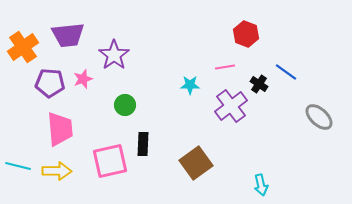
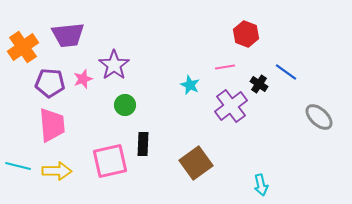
purple star: moved 10 px down
cyan star: rotated 24 degrees clockwise
pink trapezoid: moved 8 px left, 4 px up
